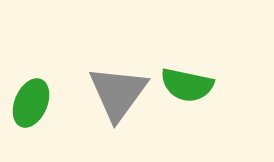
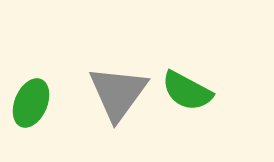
green semicircle: moved 6 px down; rotated 16 degrees clockwise
